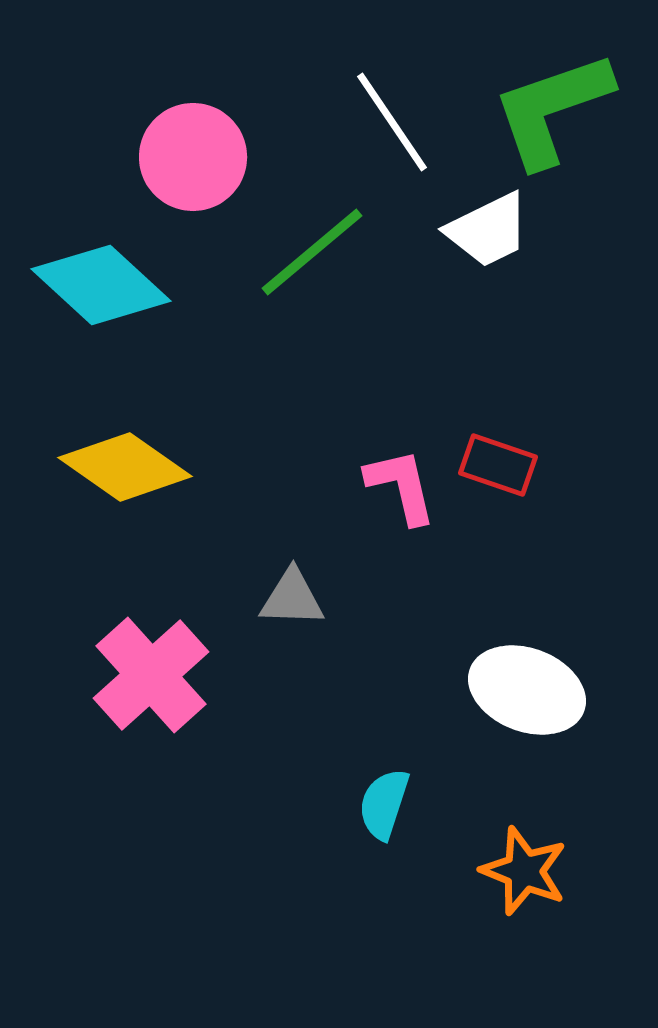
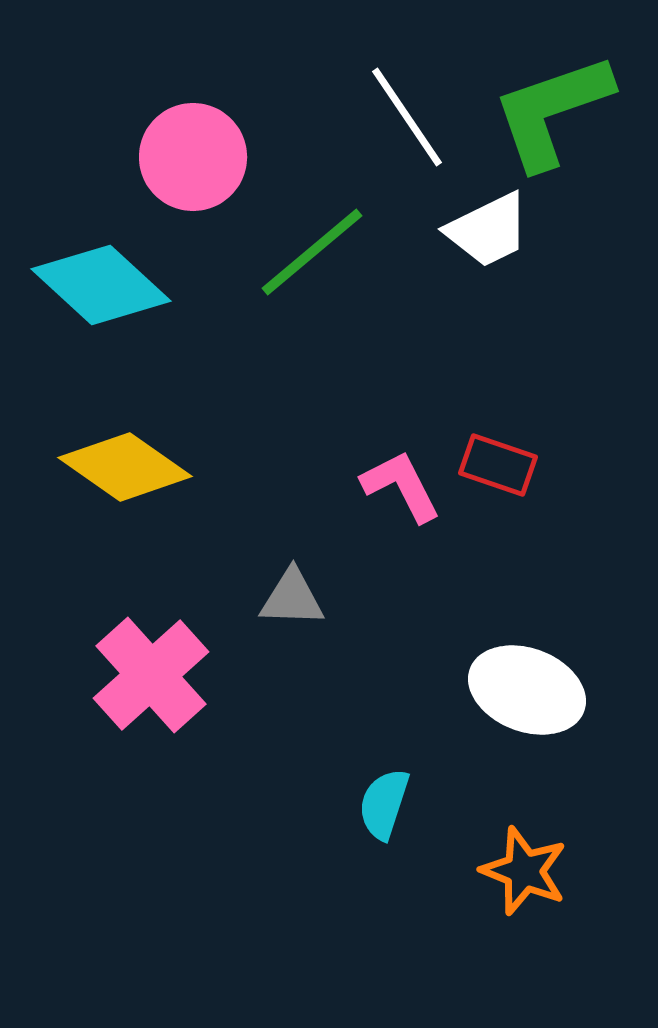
green L-shape: moved 2 px down
white line: moved 15 px right, 5 px up
pink L-shape: rotated 14 degrees counterclockwise
